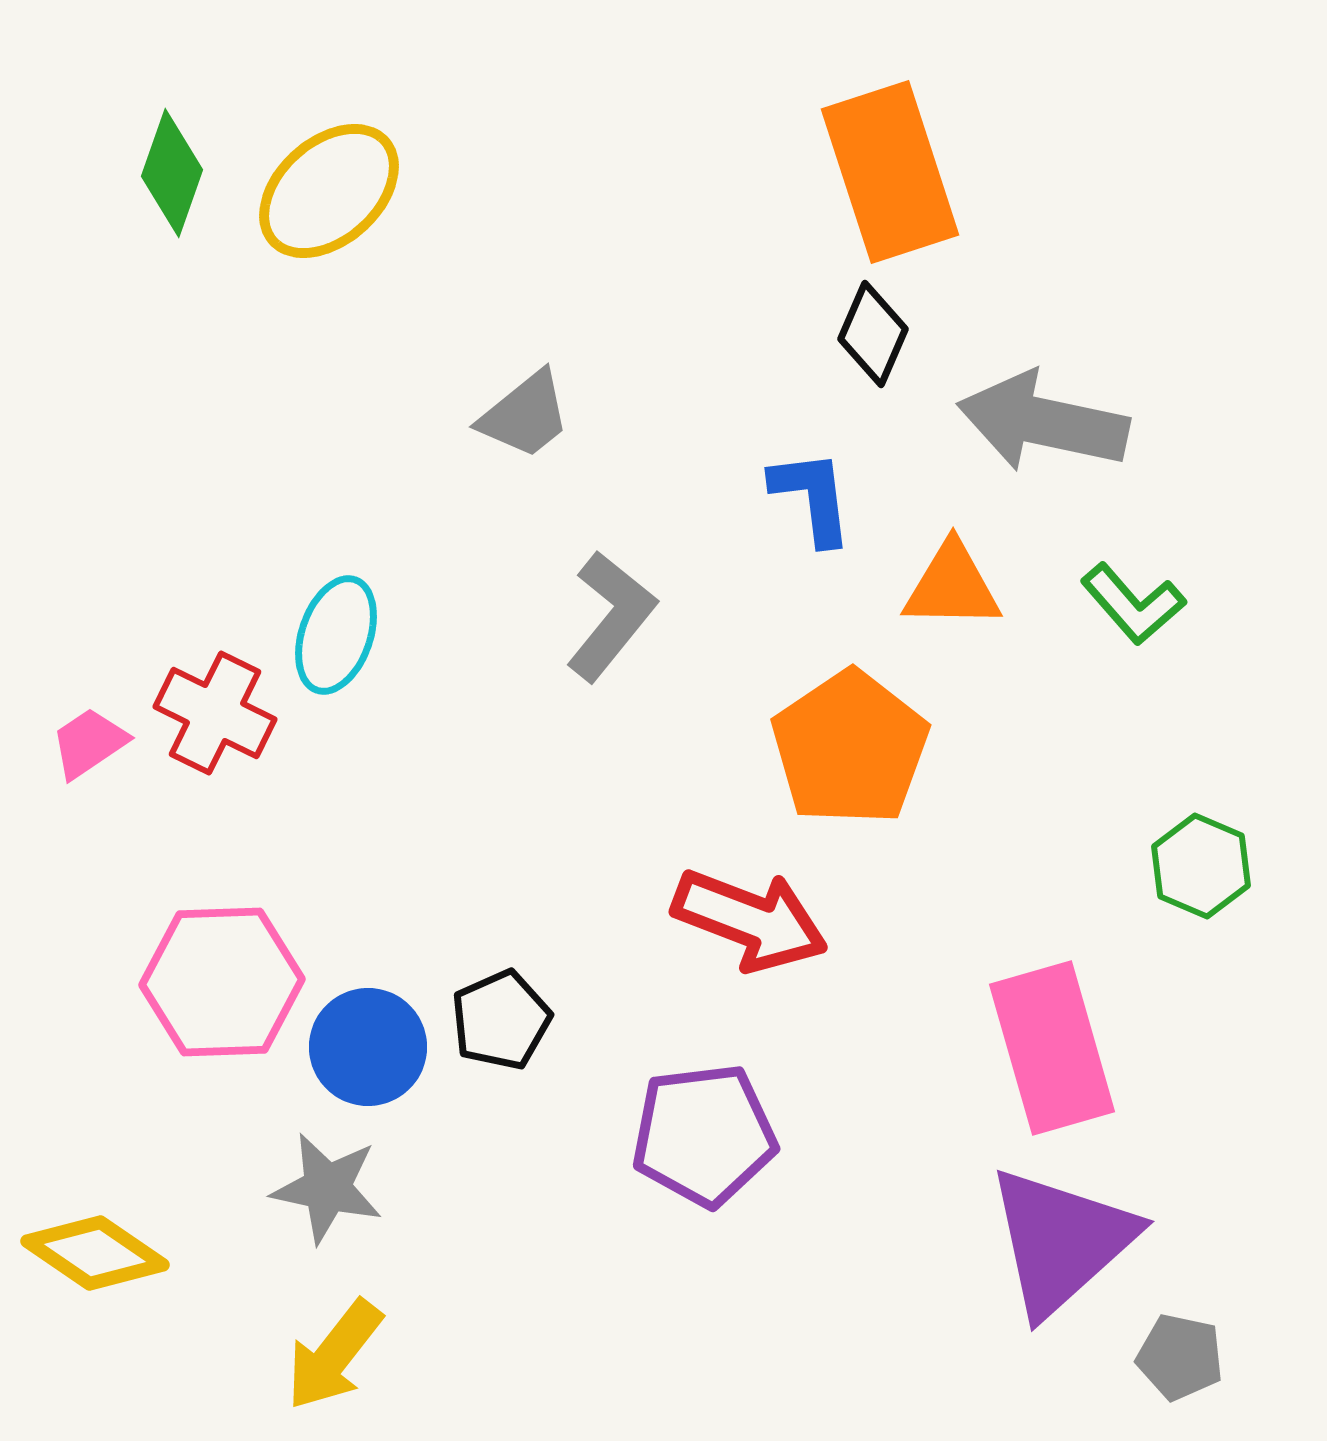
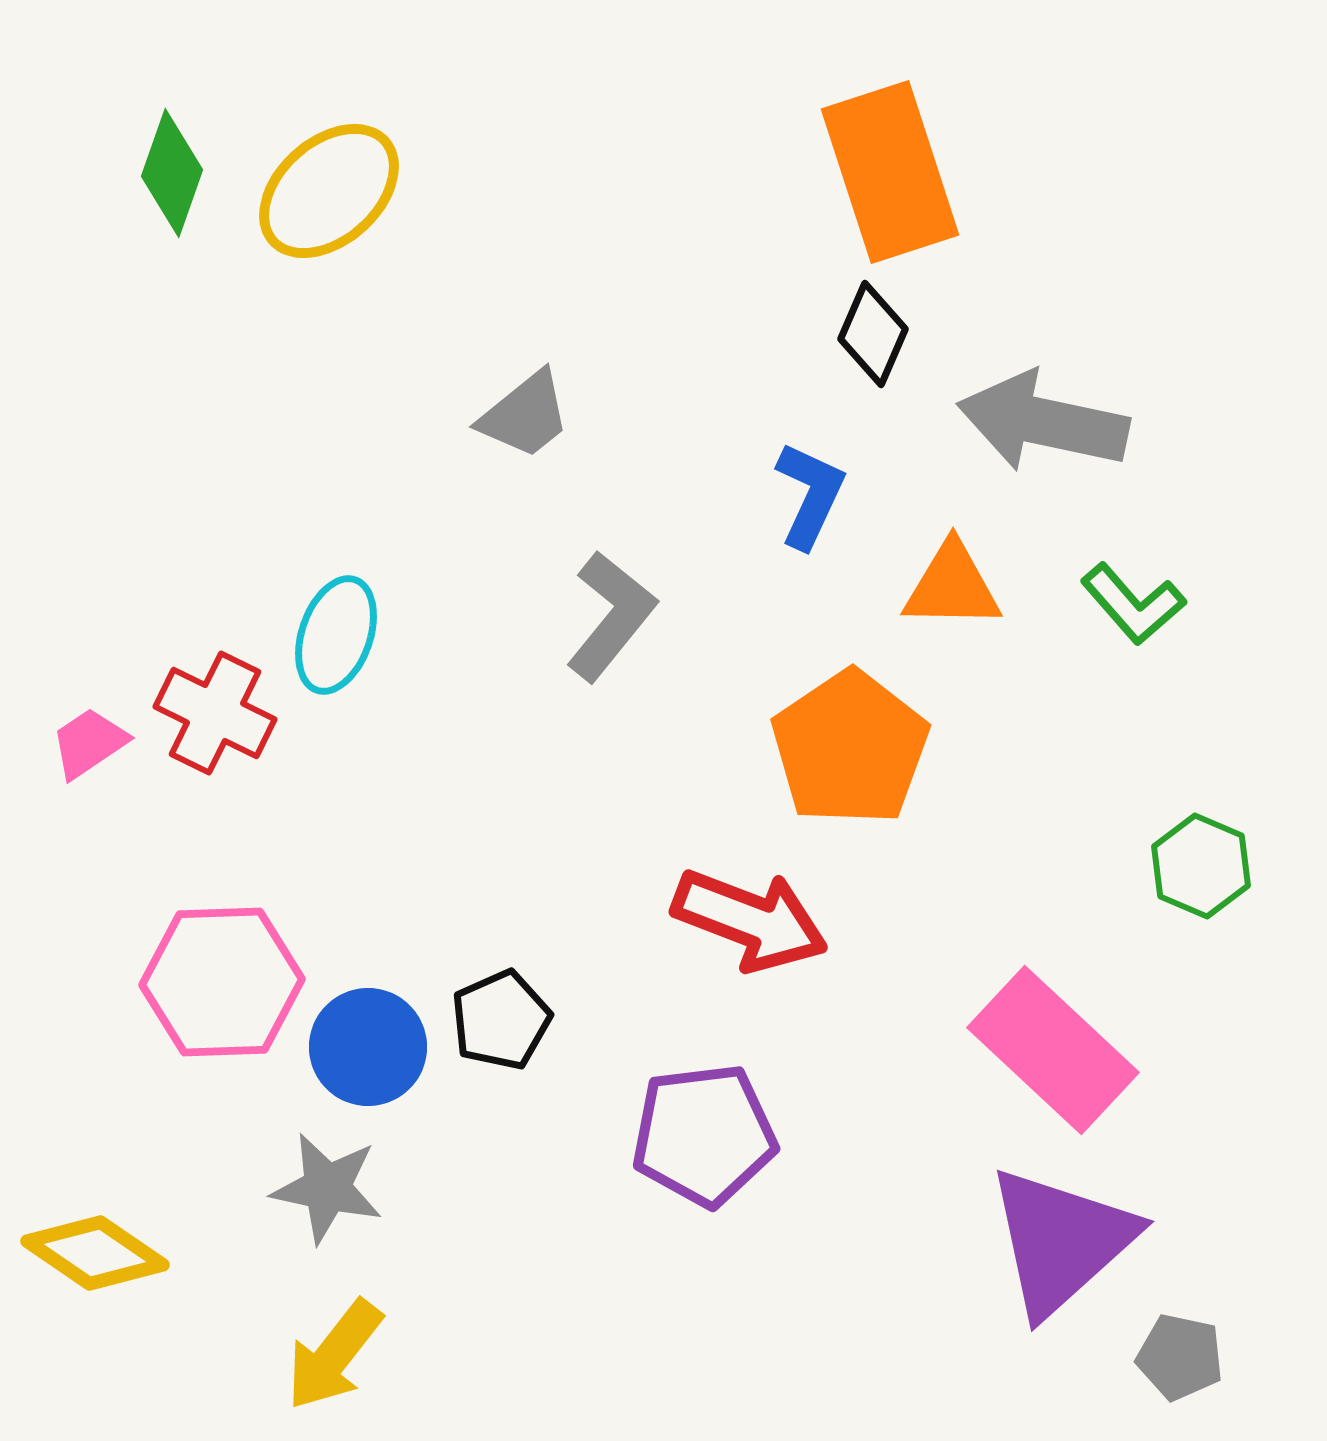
blue L-shape: moved 2 px left, 2 px up; rotated 32 degrees clockwise
pink rectangle: moved 1 px right, 2 px down; rotated 31 degrees counterclockwise
